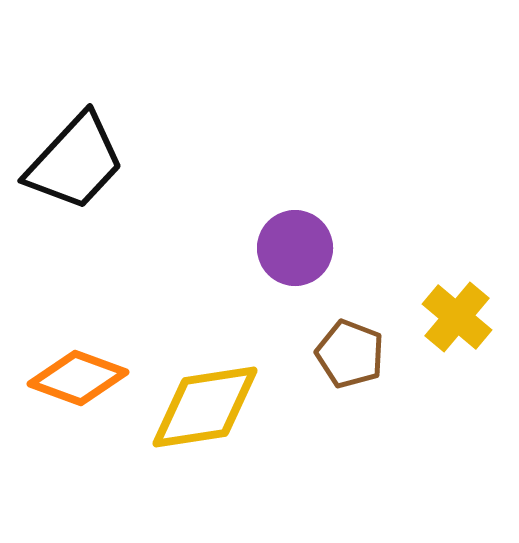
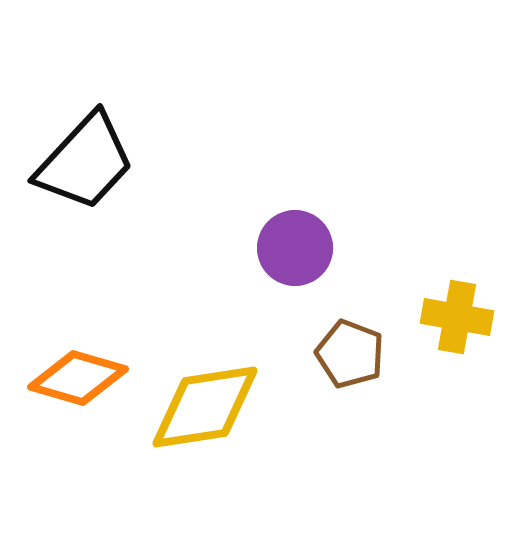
black trapezoid: moved 10 px right
yellow cross: rotated 30 degrees counterclockwise
orange diamond: rotated 4 degrees counterclockwise
